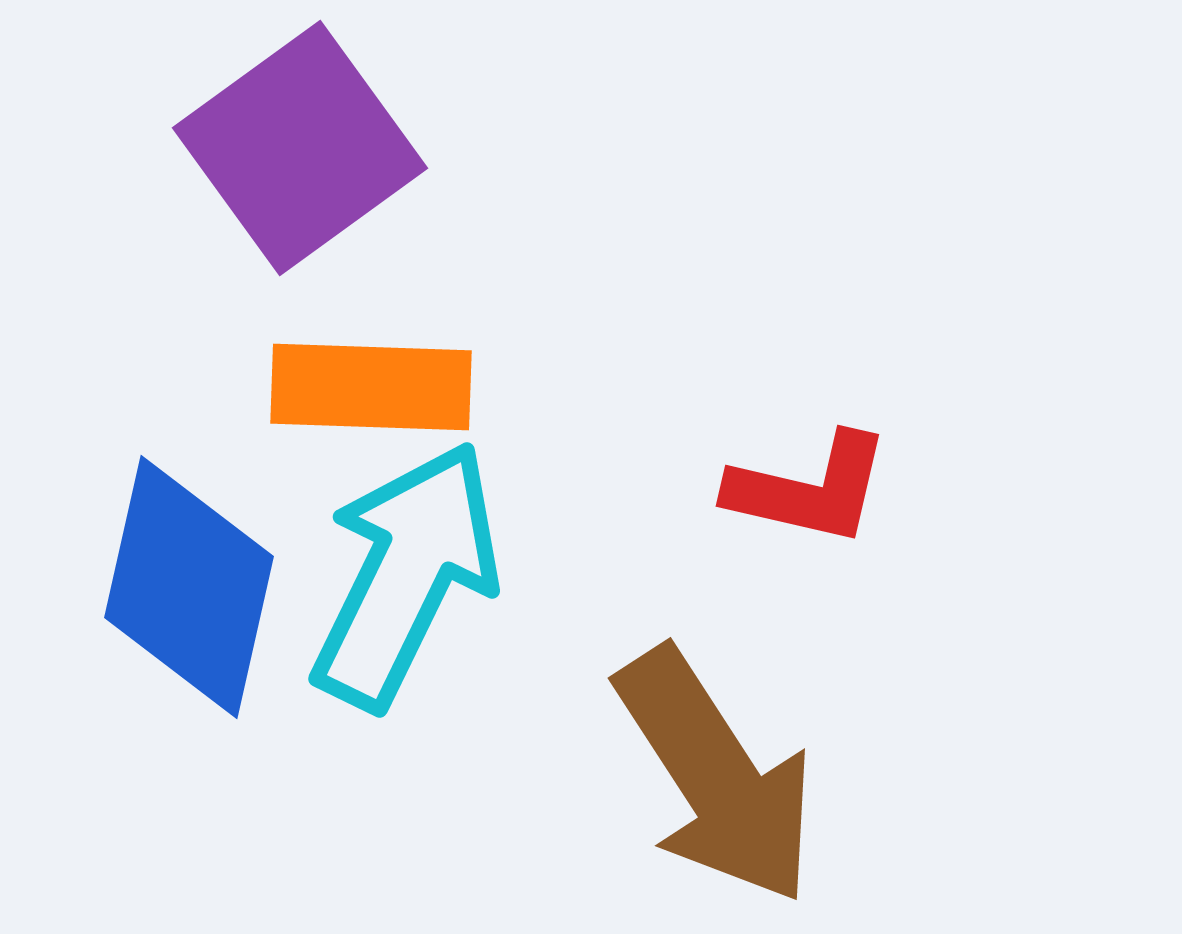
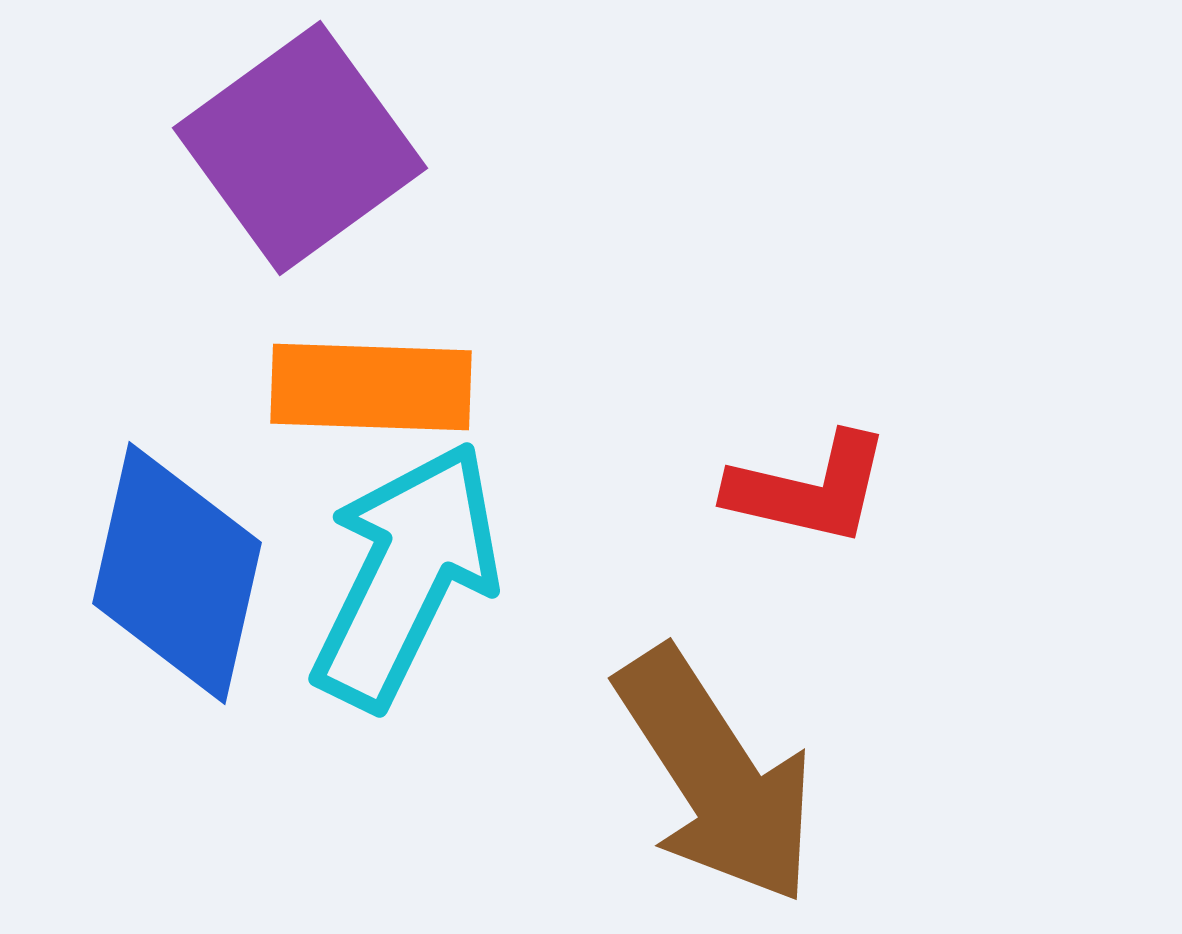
blue diamond: moved 12 px left, 14 px up
